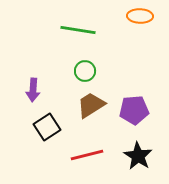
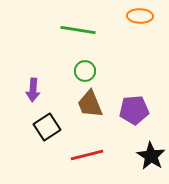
brown trapezoid: moved 1 px left, 1 px up; rotated 80 degrees counterclockwise
black star: moved 13 px right
